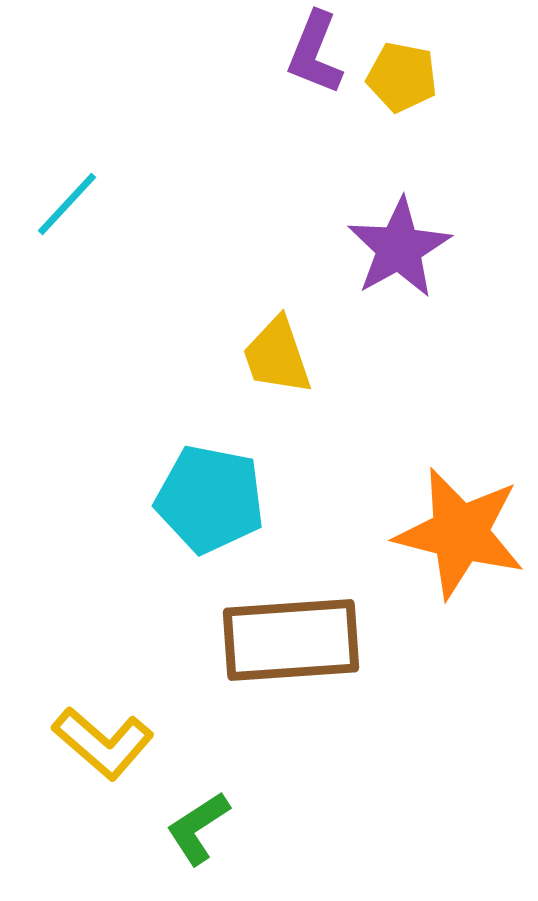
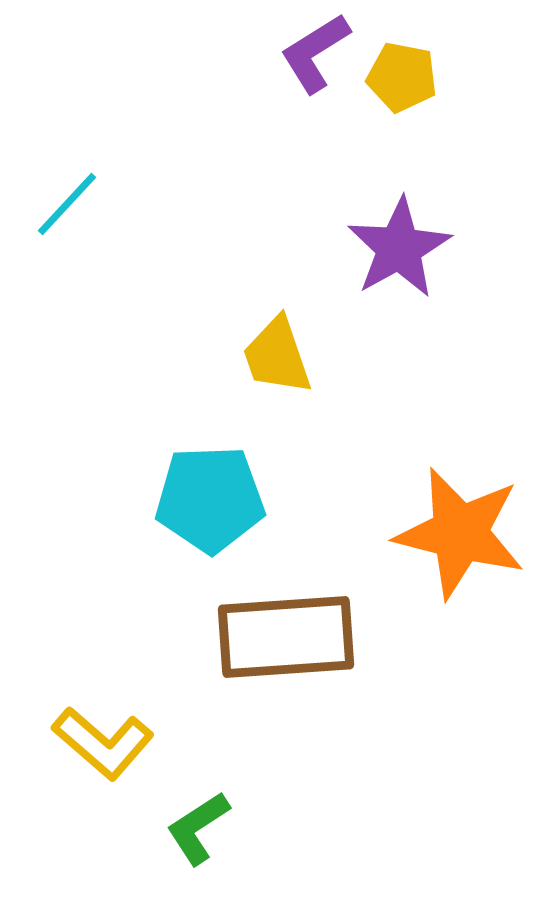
purple L-shape: rotated 36 degrees clockwise
cyan pentagon: rotated 13 degrees counterclockwise
brown rectangle: moved 5 px left, 3 px up
